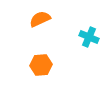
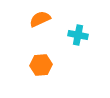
cyan cross: moved 11 px left, 2 px up; rotated 12 degrees counterclockwise
